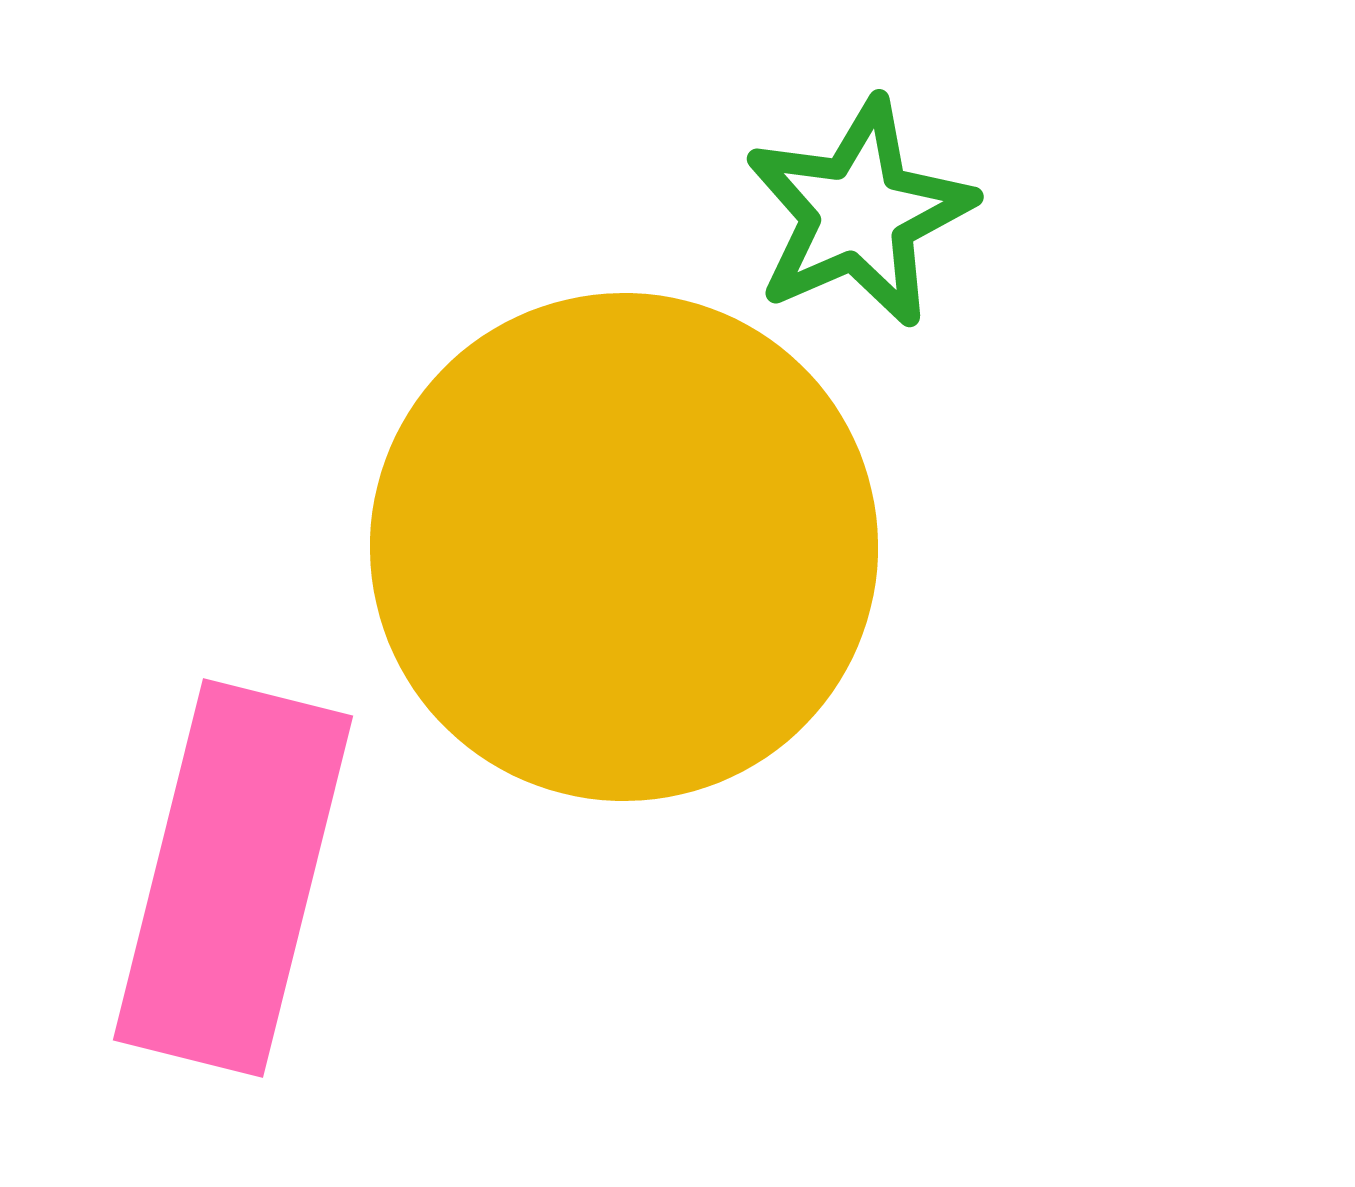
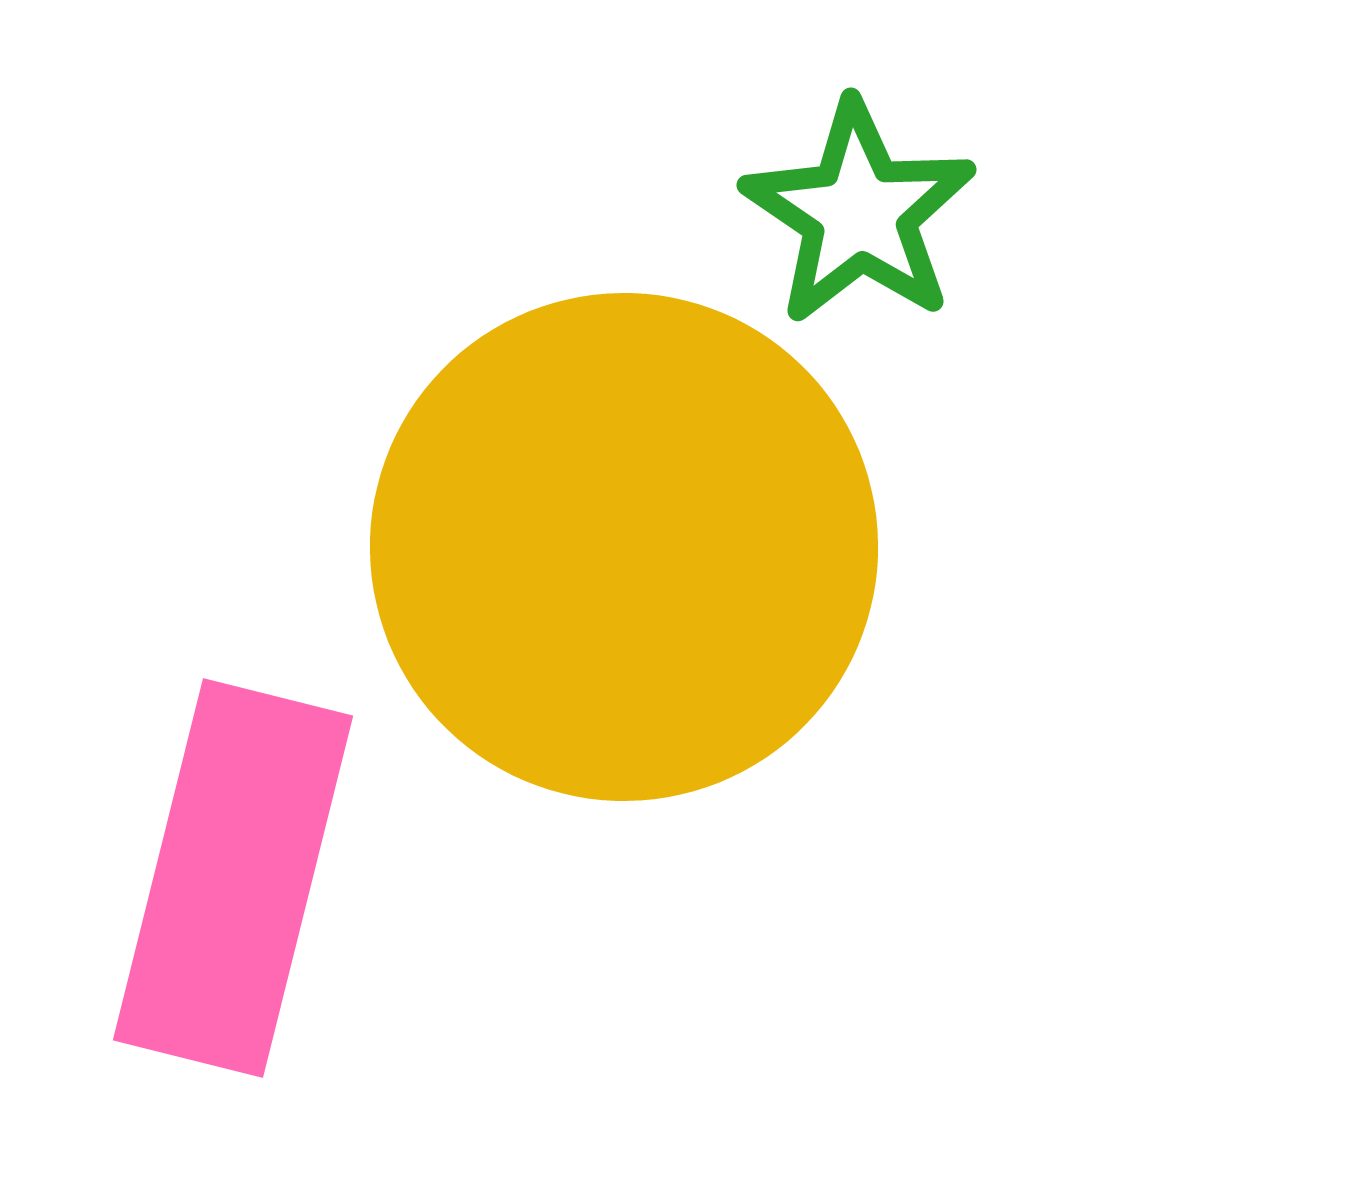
green star: rotated 14 degrees counterclockwise
